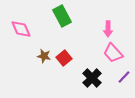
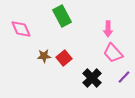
brown star: rotated 16 degrees counterclockwise
